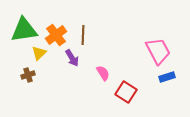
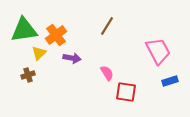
brown line: moved 24 px right, 9 px up; rotated 30 degrees clockwise
purple arrow: rotated 48 degrees counterclockwise
pink semicircle: moved 4 px right
blue rectangle: moved 3 px right, 4 px down
red square: rotated 25 degrees counterclockwise
